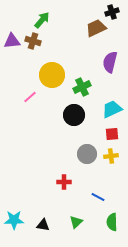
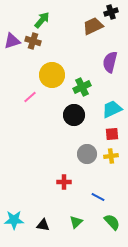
black cross: moved 1 px left
brown trapezoid: moved 3 px left, 2 px up
purple triangle: rotated 12 degrees counterclockwise
green semicircle: rotated 138 degrees clockwise
